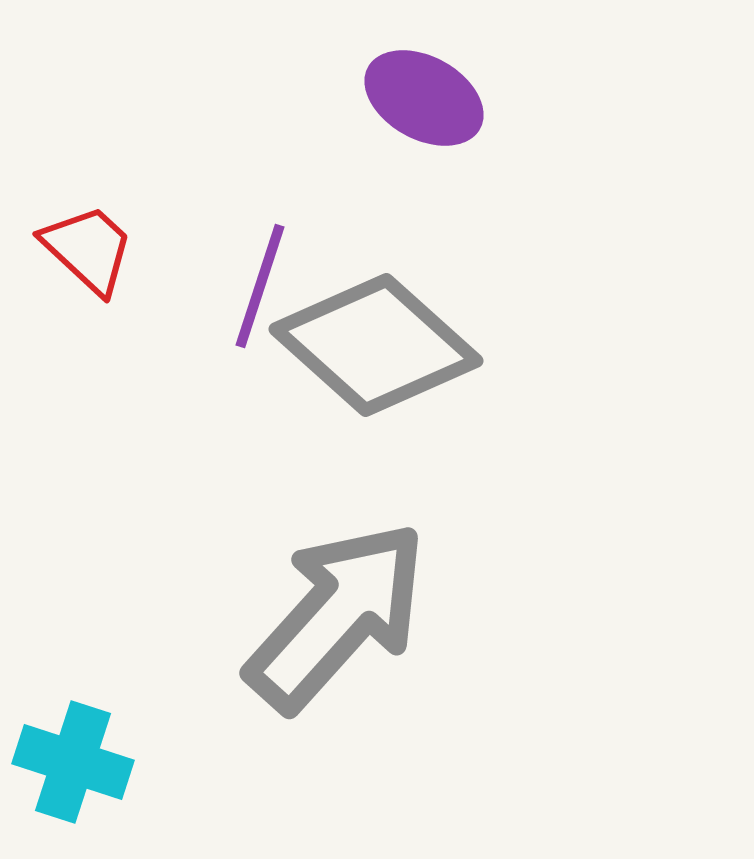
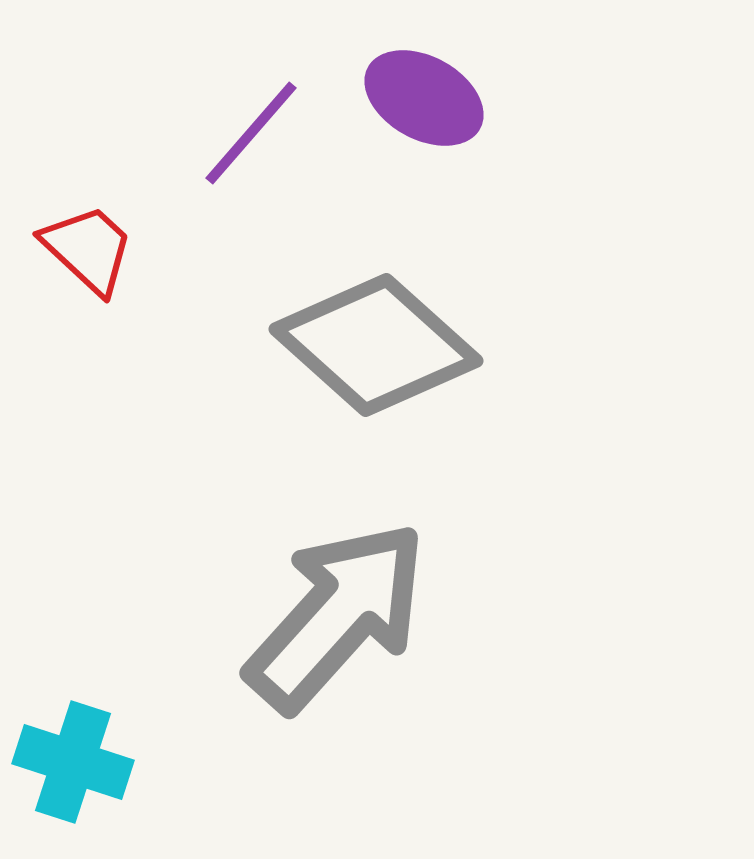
purple line: moved 9 px left, 153 px up; rotated 23 degrees clockwise
